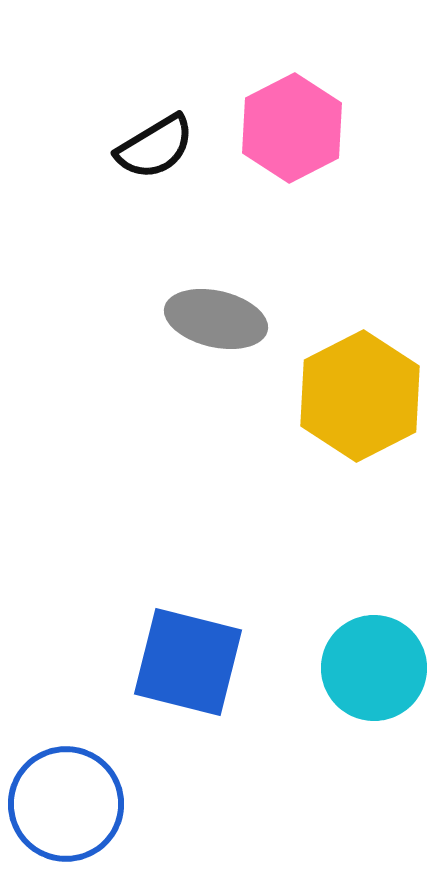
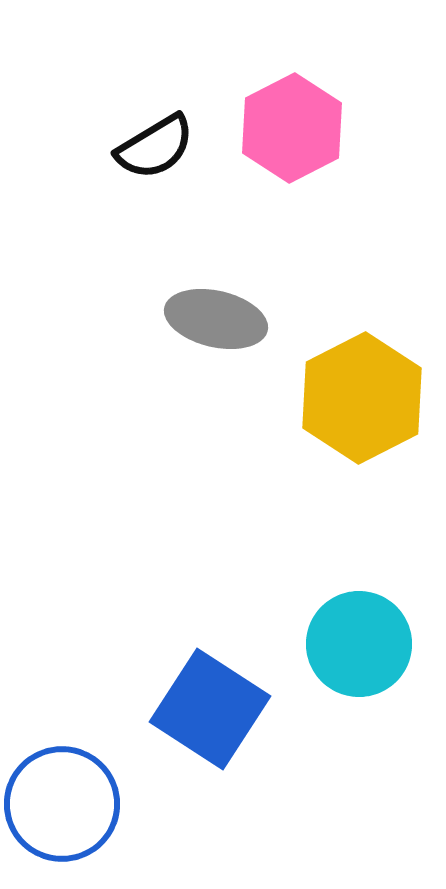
yellow hexagon: moved 2 px right, 2 px down
blue square: moved 22 px right, 47 px down; rotated 19 degrees clockwise
cyan circle: moved 15 px left, 24 px up
blue circle: moved 4 px left
